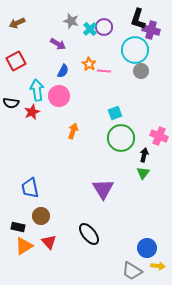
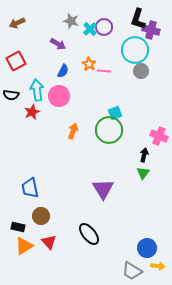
black semicircle: moved 8 px up
green circle: moved 12 px left, 8 px up
